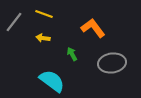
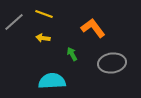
gray line: rotated 10 degrees clockwise
cyan semicircle: rotated 40 degrees counterclockwise
